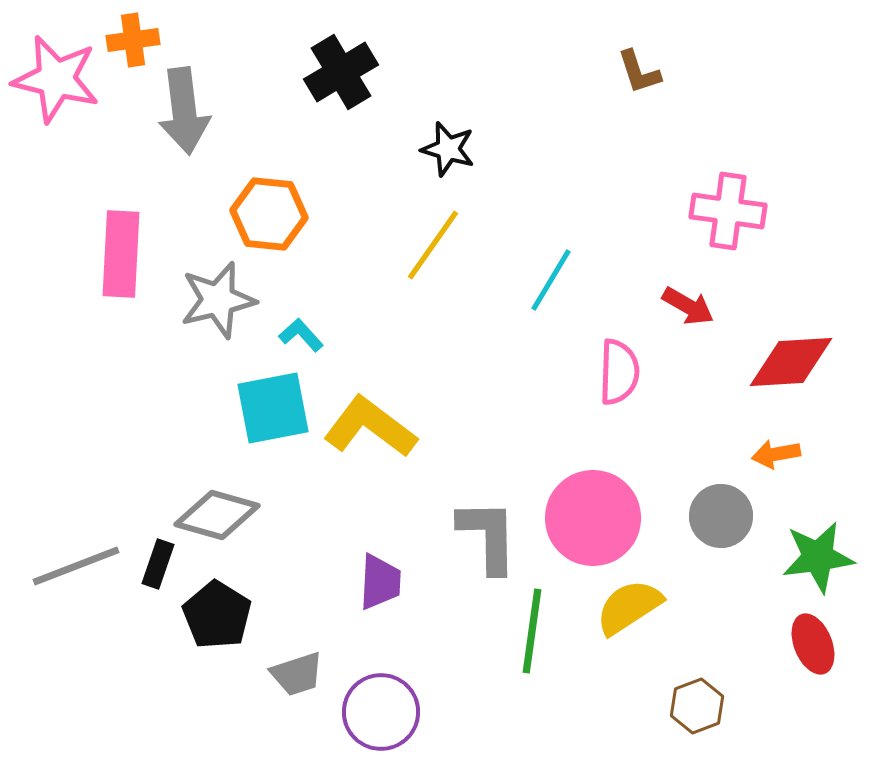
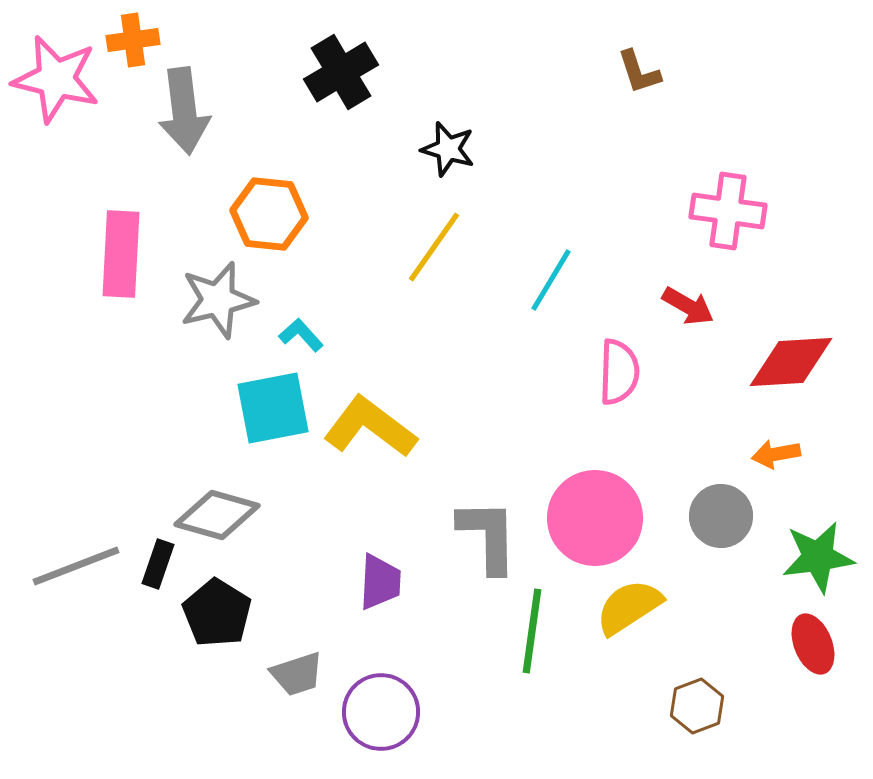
yellow line: moved 1 px right, 2 px down
pink circle: moved 2 px right
black pentagon: moved 2 px up
